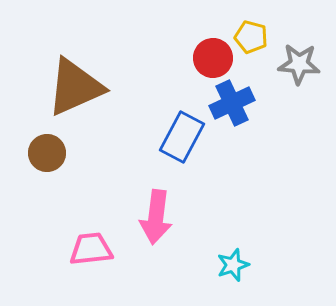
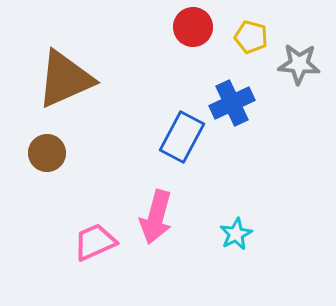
red circle: moved 20 px left, 31 px up
brown triangle: moved 10 px left, 8 px up
pink arrow: rotated 8 degrees clockwise
pink trapezoid: moved 4 px right, 7 px up; rotated 18 degrees counterclockwise
cyan star: moved 3 px right, 31 px up; rotated 8 degrees counterclockwise
